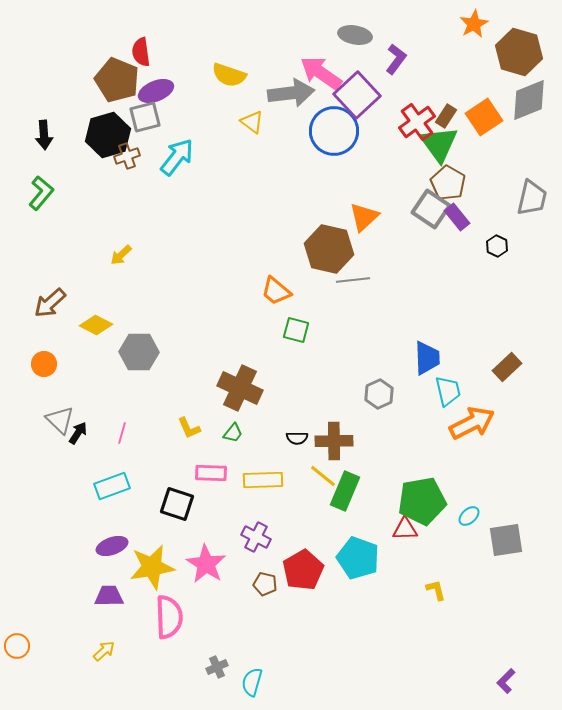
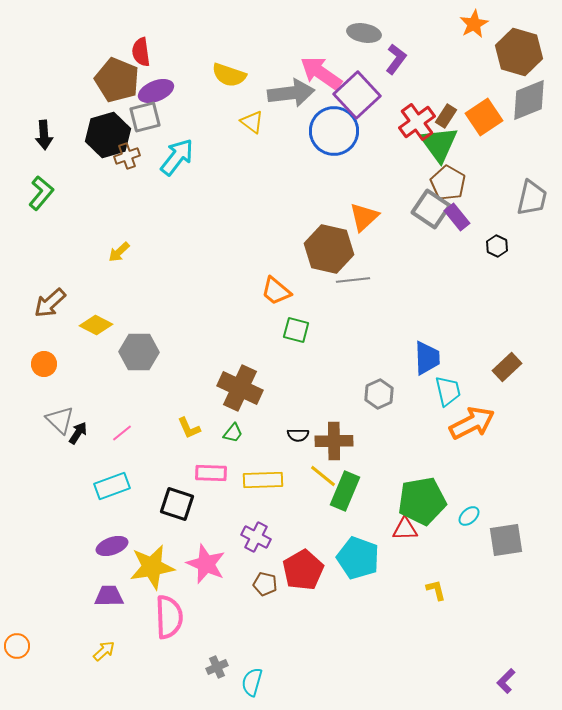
gray ellipse at (355, 35): moved 9 px right, 2 px up
yellow arrow at (121, 255): moved 2 px left, 3 px up
pink line at (122, 433): rotated 35 degrees clockwise
black semicircle at (297, 438): moved 1 px right, 3 px up
pink star at (206, 564): rotated 9 degrees counterclockwise
